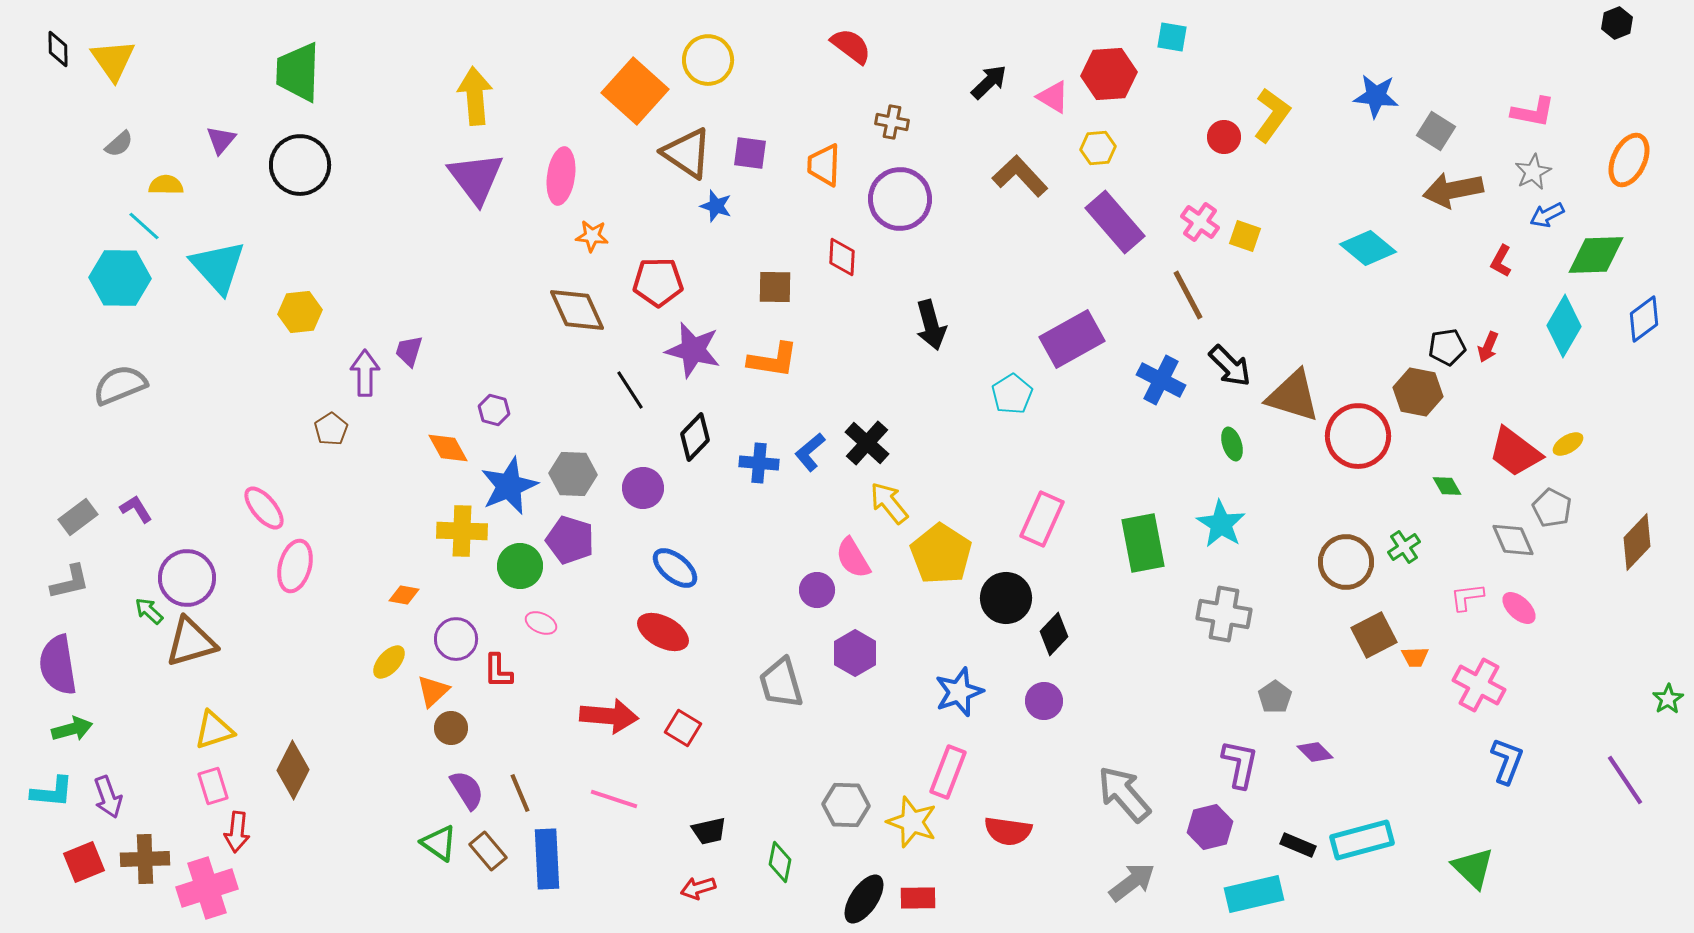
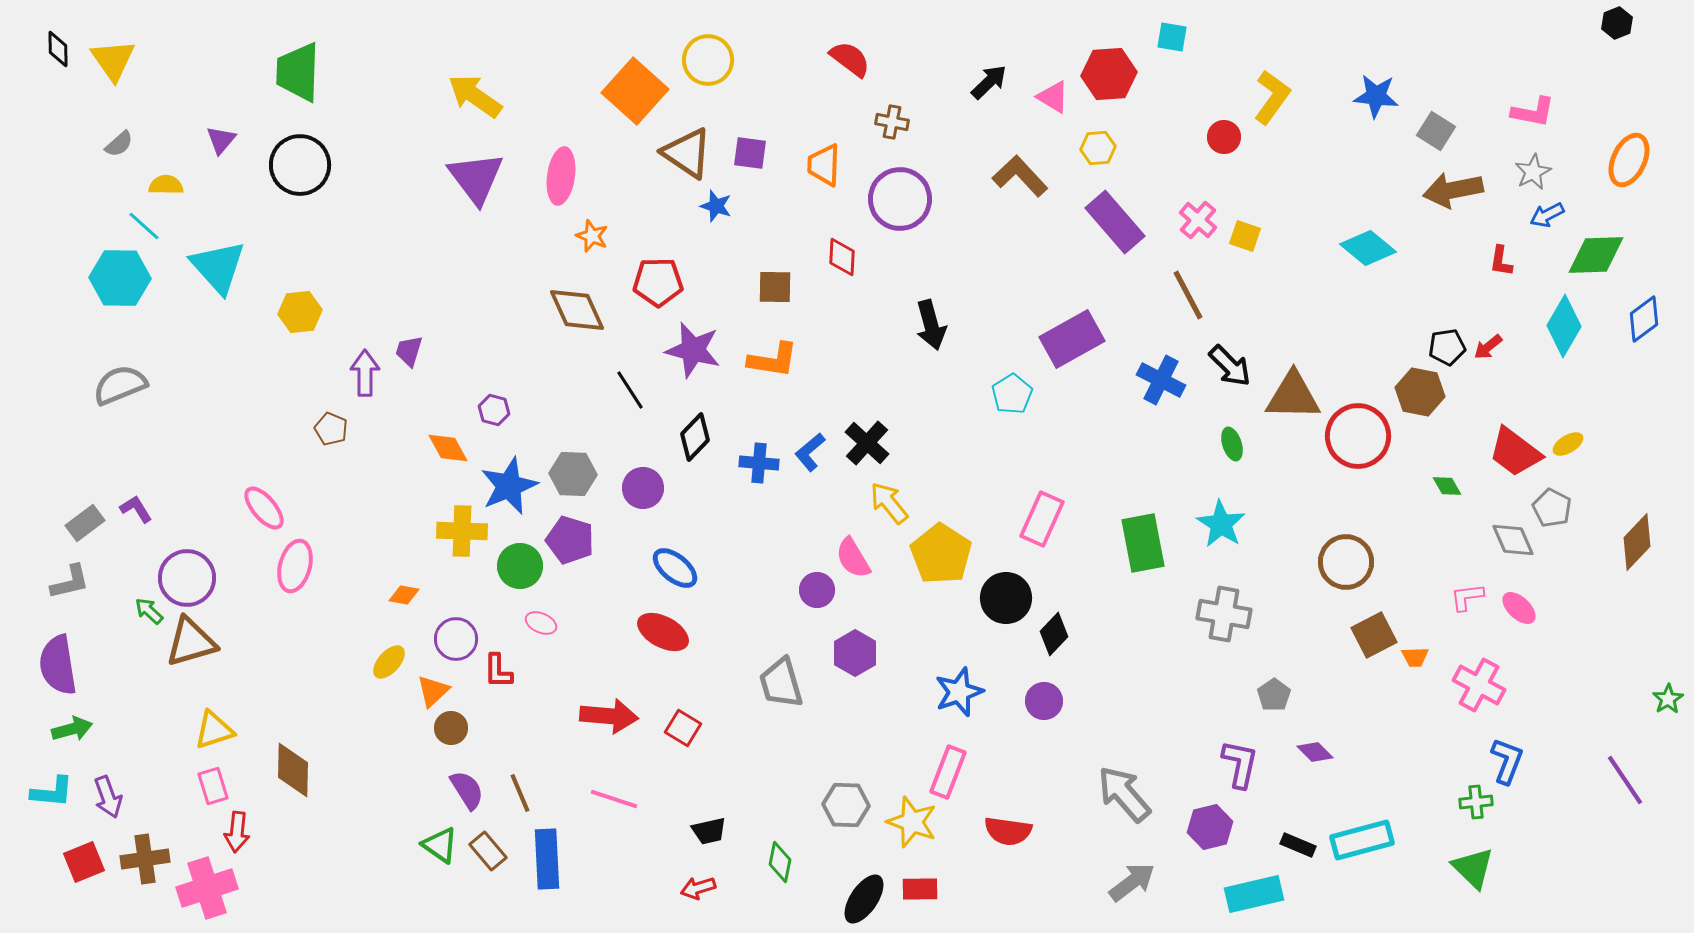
red semicircle at (851, 46): moved 1 px left, 13 px down
yellow arrow at (475, 96): rotated 50 degrees counterclockwise
yellow L-shape at (1272, 115): moved 18 px up
pink cross at (1200, 222): moved 2 px left, 2 px up; rotated 6 degrees clockwise
orange star at (592, 236): rotated 16 degrees clockwise
red L-shape at (1501, 261): rotated 20 degrees counterclockwise
red arrow at (1488, 347): rotated 28 degrees clockwise
brown hexagon at (1418, 392): moved 2 px right
brown triangle at (1293, 396): rotated 16 degrees counterclockwise
brown pentagon at (331, 429): rotated 16 degrees counterclockwise
gray rectangle at (78, 517): moved 7 px right, 6 px down
green cross at (1404, 547): moved 72 px right, 255 px down; rotated 28 degrees clockwise
gray pentagon at (1275, 697): moved 1 px left, 2 px up
brown diamond at (293, 770): rotated 26 degrees counterclockwise
green triangle at (439, 843): moved 1 px right, 2 px down
brown cross at (145, 859): rotated 6 degrees counterclockwise
red rectangle at (918, 898): moved 2 px right, 9 px up
